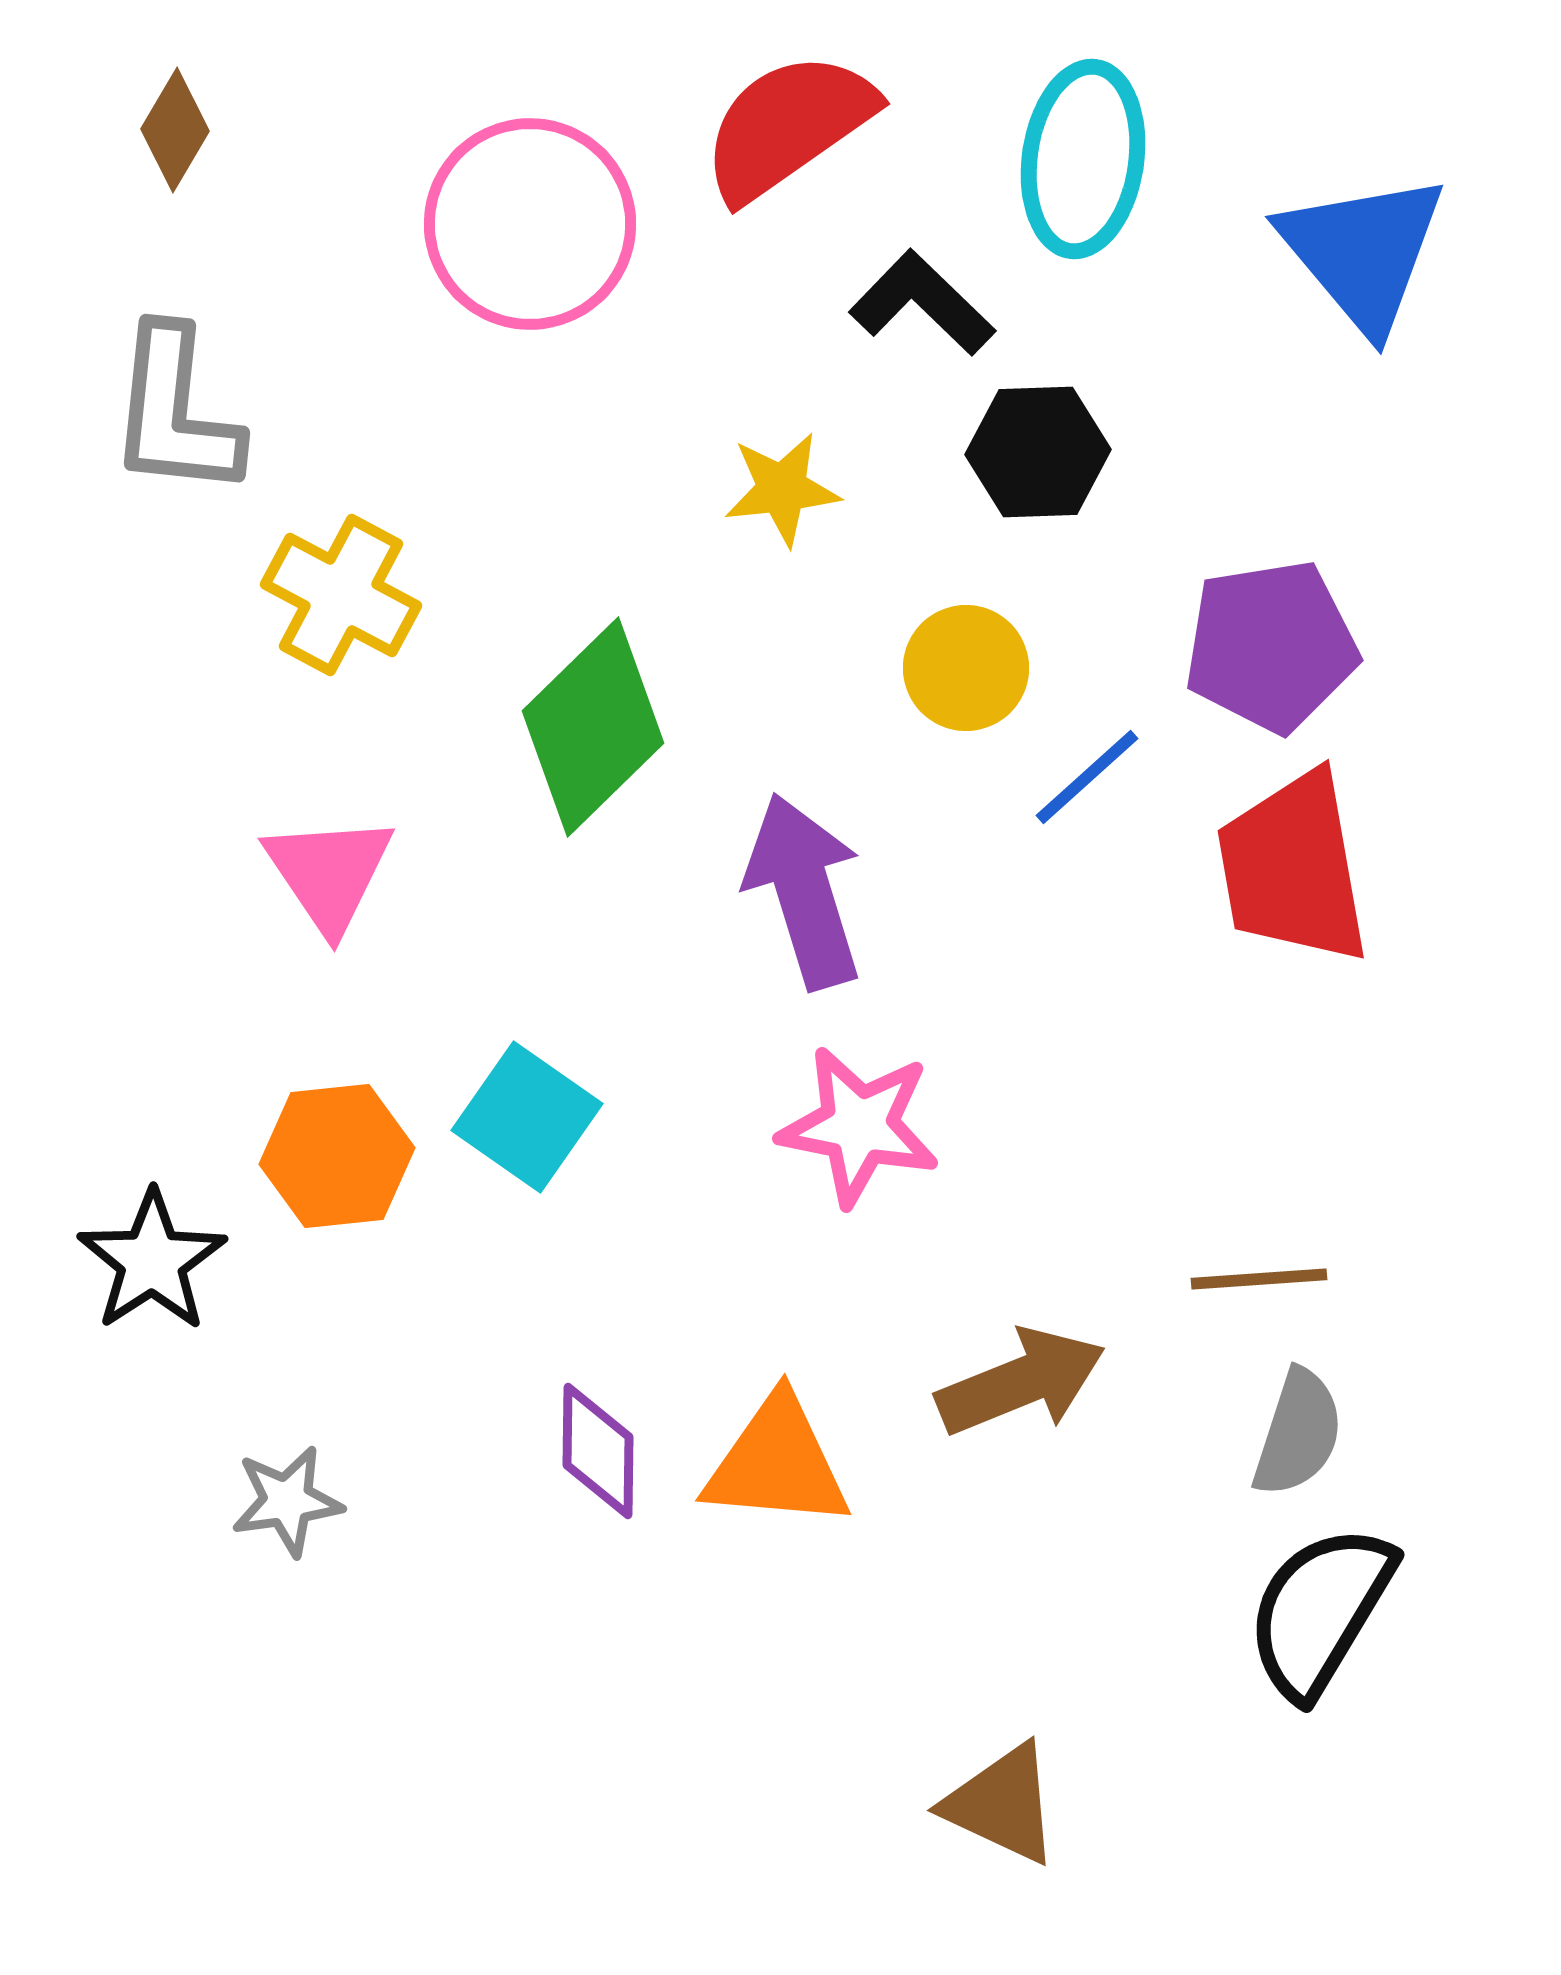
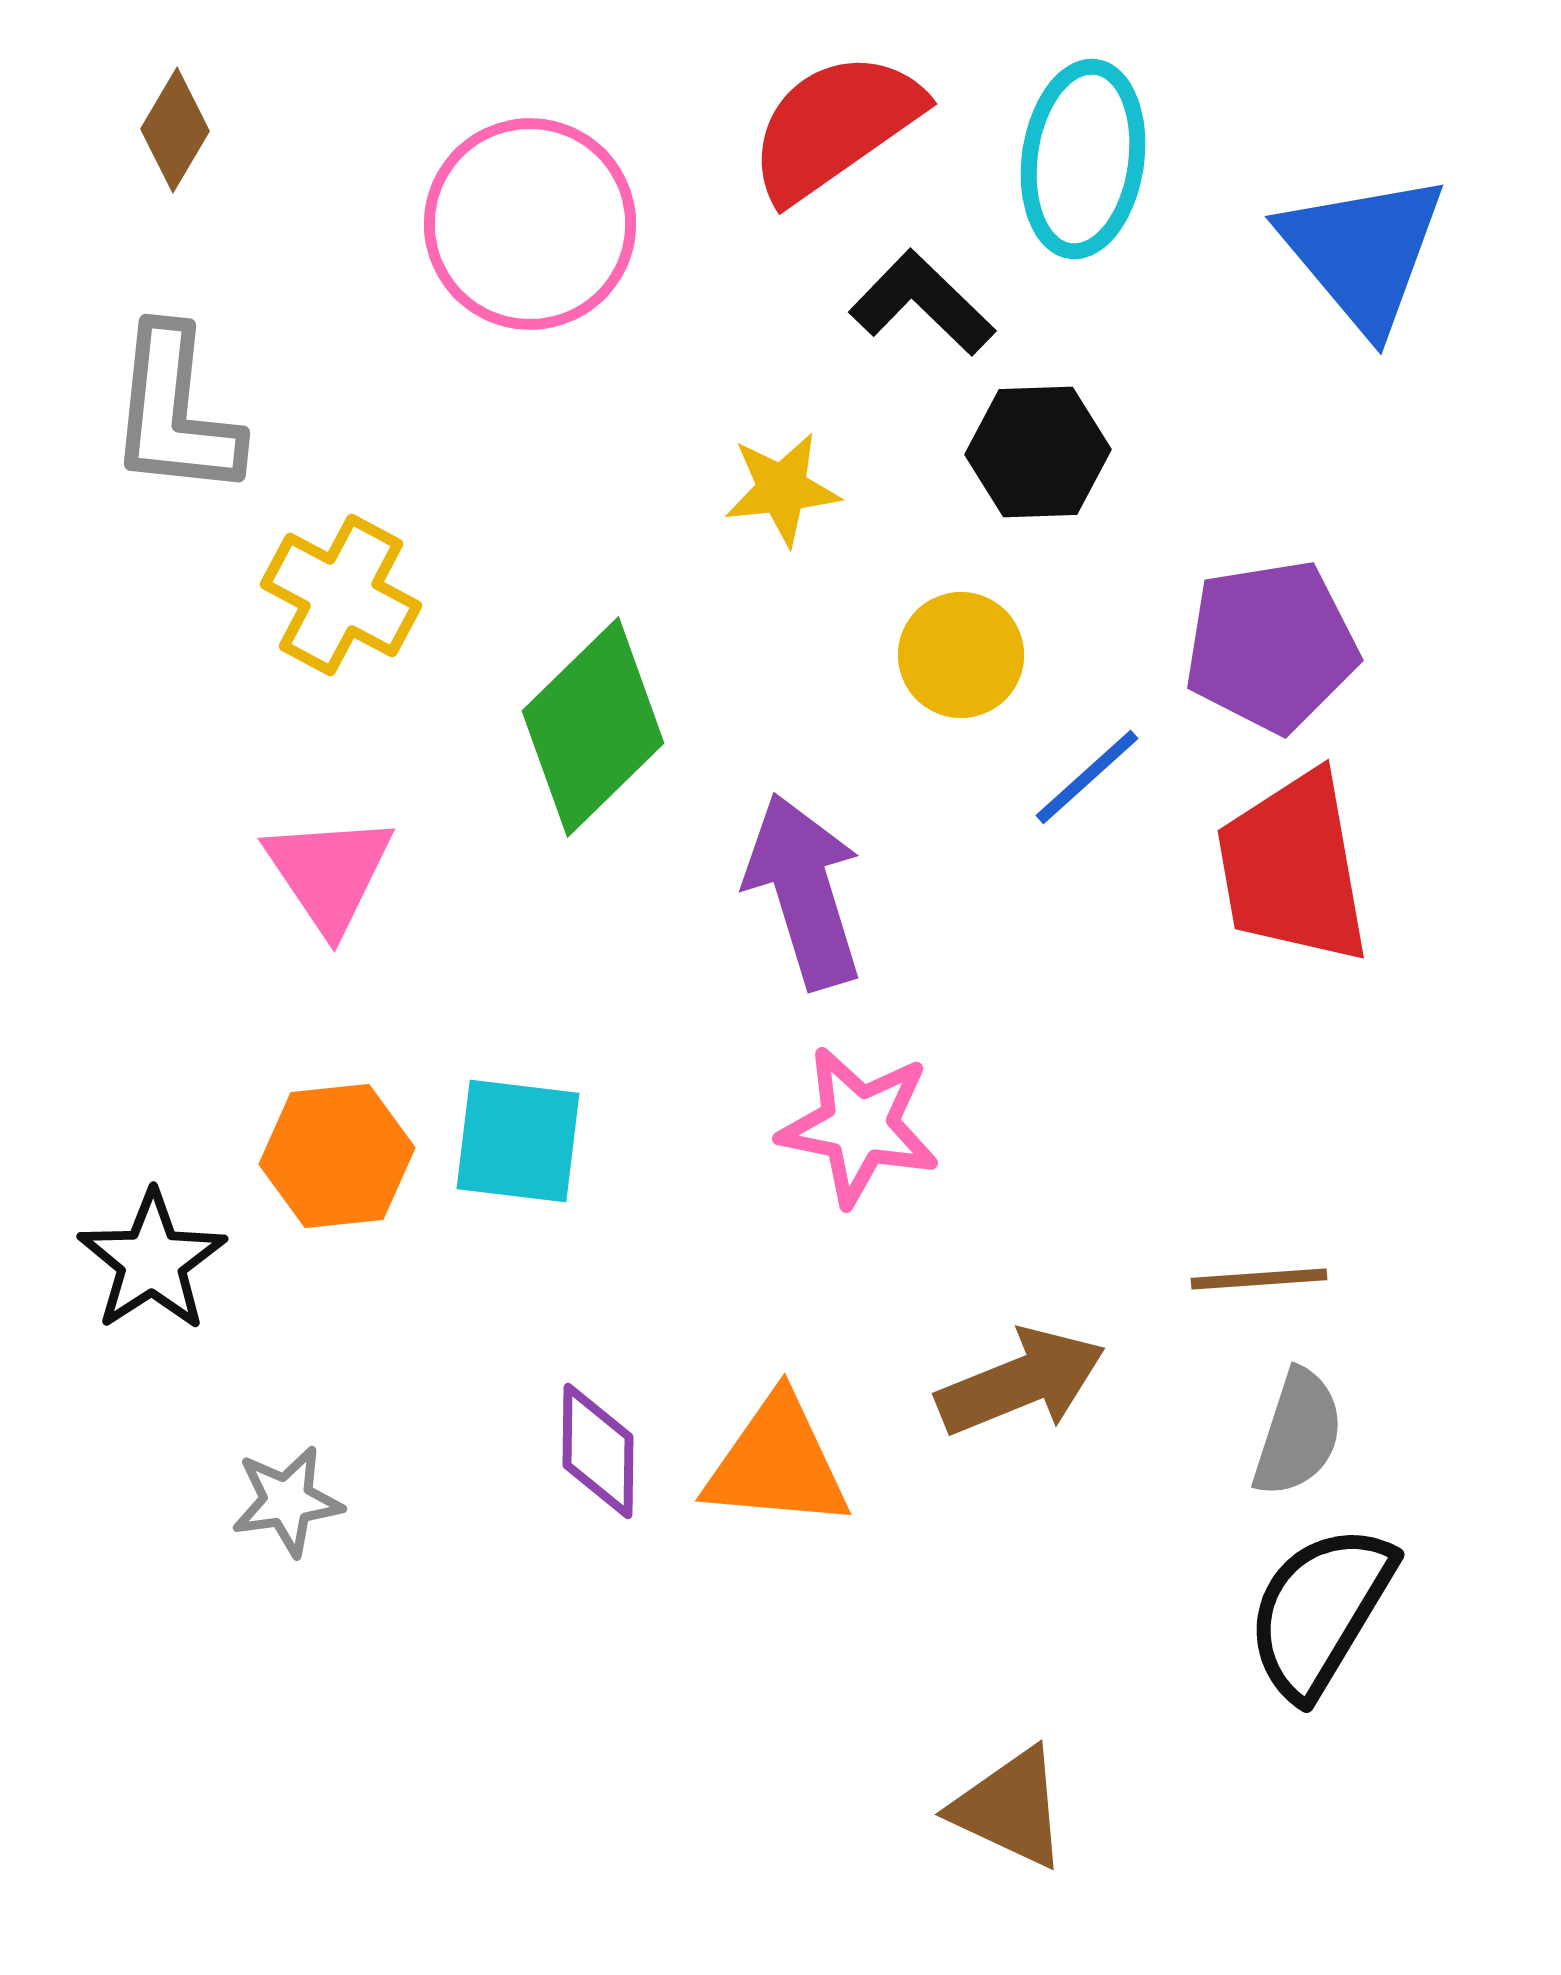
red semicircle: moved 47 px right
yellow circle: moved 5 px left, 13 px up
cyan square: moved 9 px left, 24 px down; rotated 28 degrees counterclockwise
brown triangle: moved 8 px right, 4 px down
